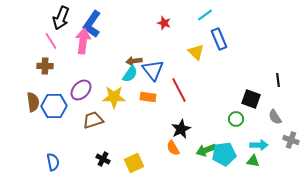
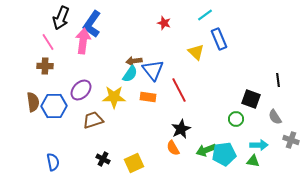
pink line: moved 3 px left, 1 px down
